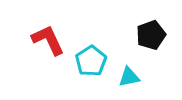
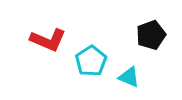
red L-shape: rotated 138 degrees clockwise
cyan triangle: rotated 35 degrees clockwise
